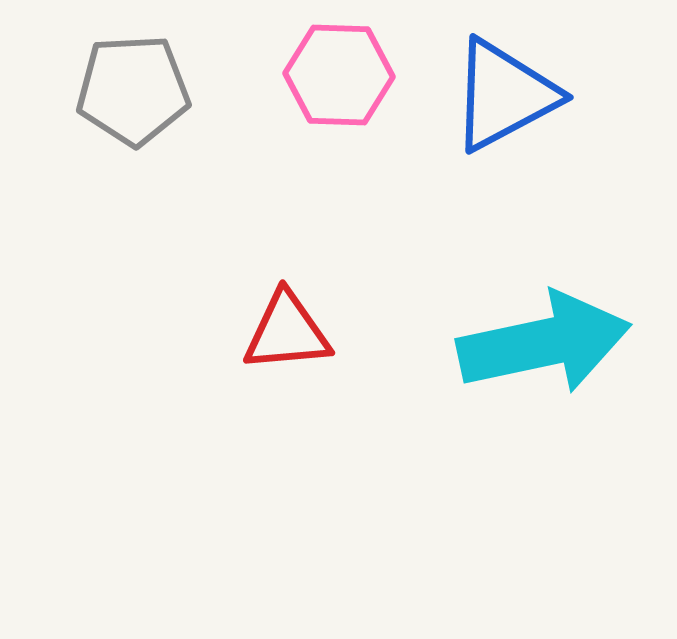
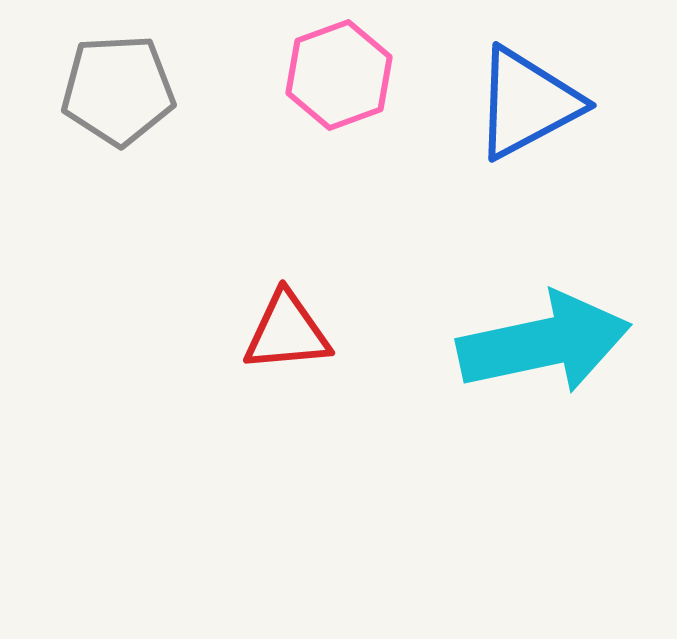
pink hexagon: rotated 22 degrees counterclockwise
gray pentagon: moved 15 px left
blue triangle: moved 23 px right, 8 px down
